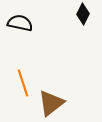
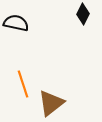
black semicircle: moved 4 px left
orange line: moved 1 px down
